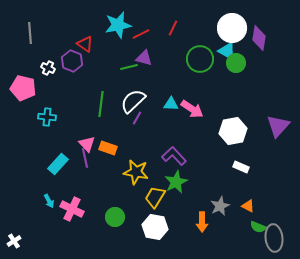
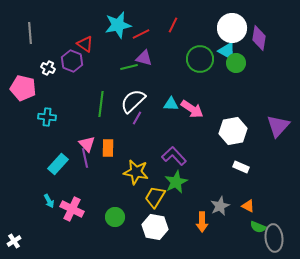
red line at (173, 28): moved 3 px up
orange rectangle at (108, 148): rotated 72 degrees clockwise
